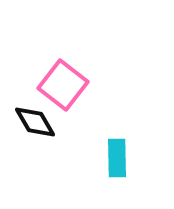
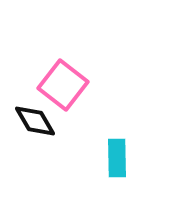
black diamond: moved 1 px up
